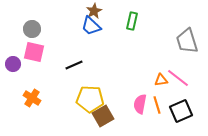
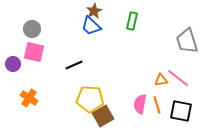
orange cross: moved 3 px left
black square: rotated 35 degrees clockwise
